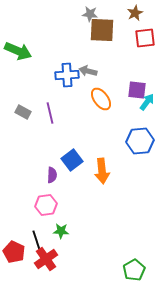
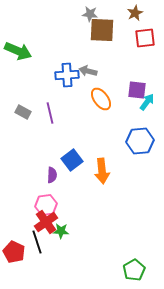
red cross: moved 37 px up
